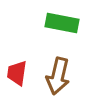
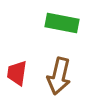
brown arrow: moved 1 px right
